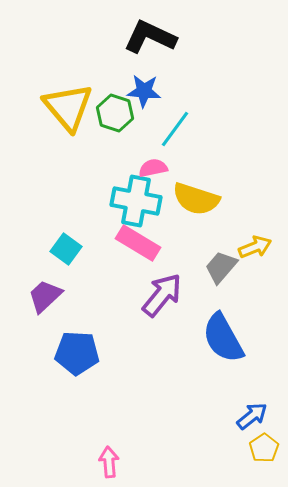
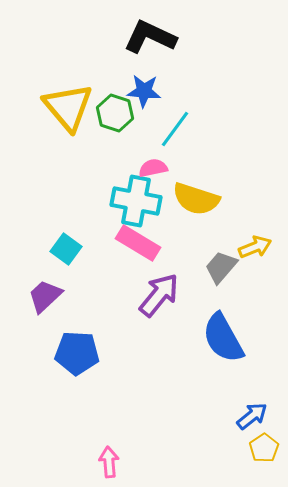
purple arrow: moved 3 px left
